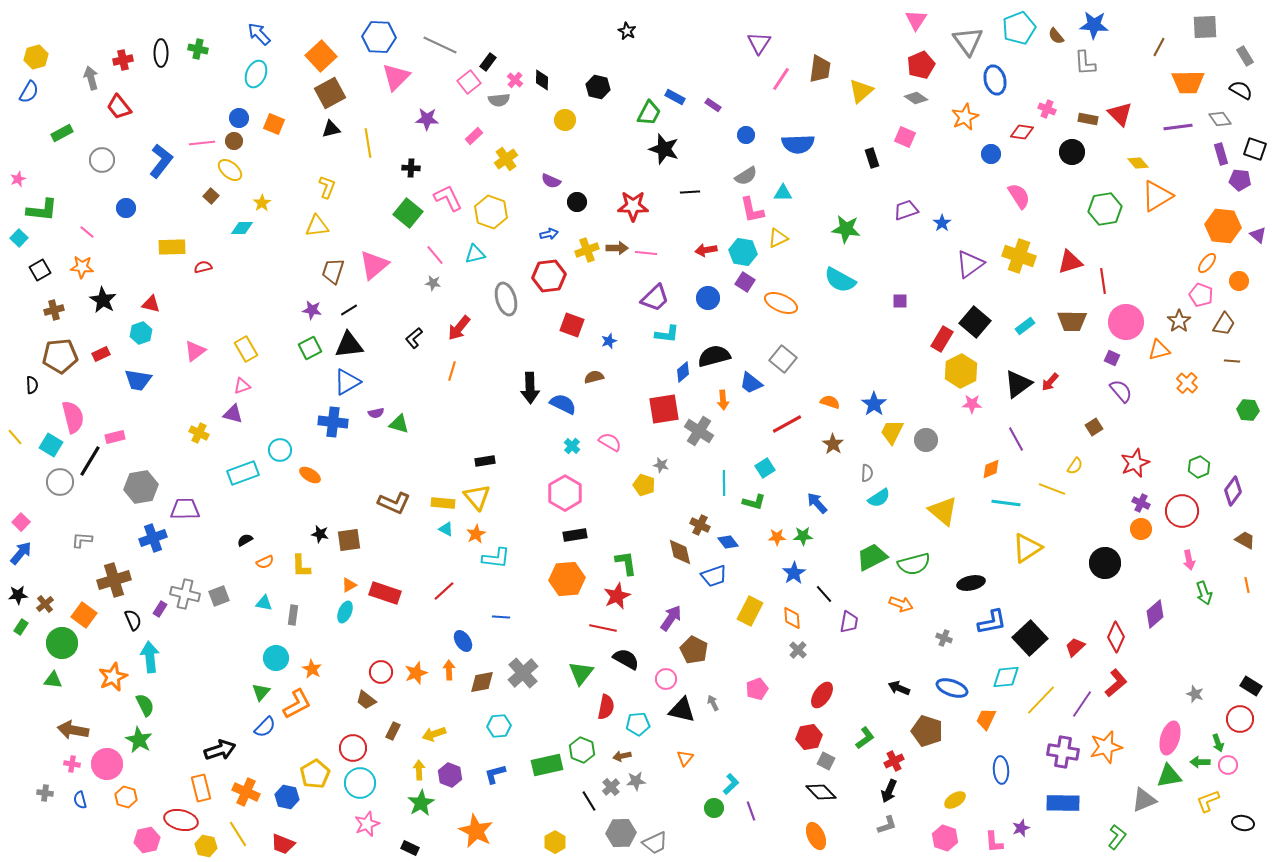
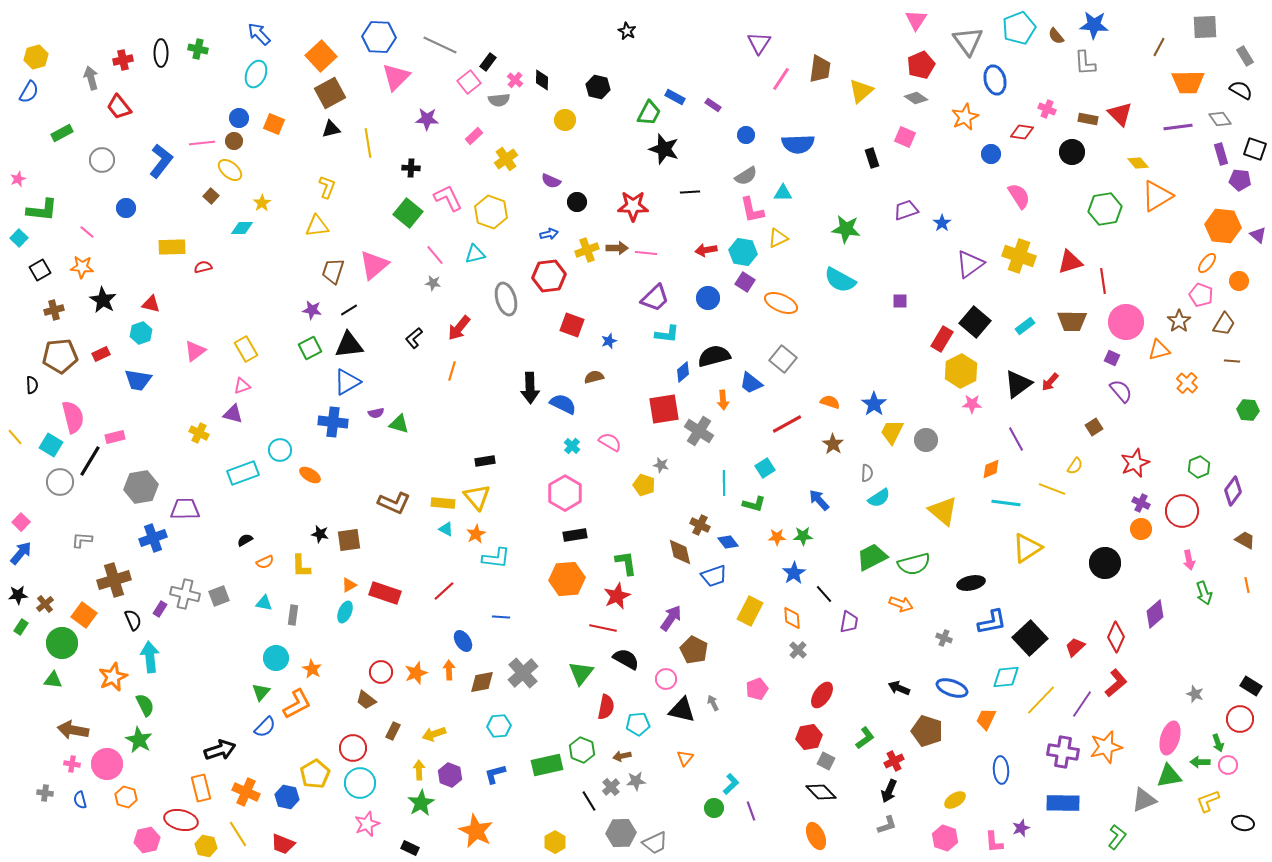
green L-shape at (754, 502): moved 2 px down
blue arrow at (817, 503): moved 2 px right, 3 px up
